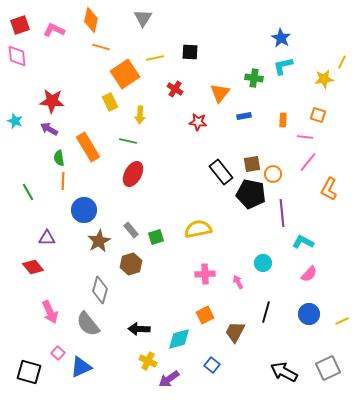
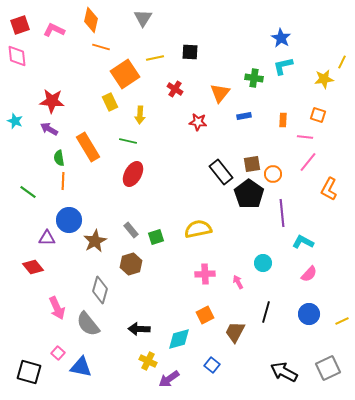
green line at (28, 192): rotated 24 degrees counterclockwise
black pentagon at (251, 194): moved 2 px left; rotated 24 degrees clockwise
blue circle at (84, 210): moved 15 px left, 10 px down
brown star at (99, 241): moved 4 px left
pink arrow at (50, 312): moved 7 px right, 4 px up
blue triangle at (81, 367): rotated 35 degrees clockwise
